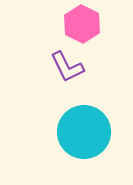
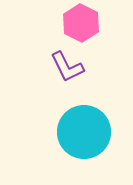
pink hexagon: moved 1 px left, 1 px up
